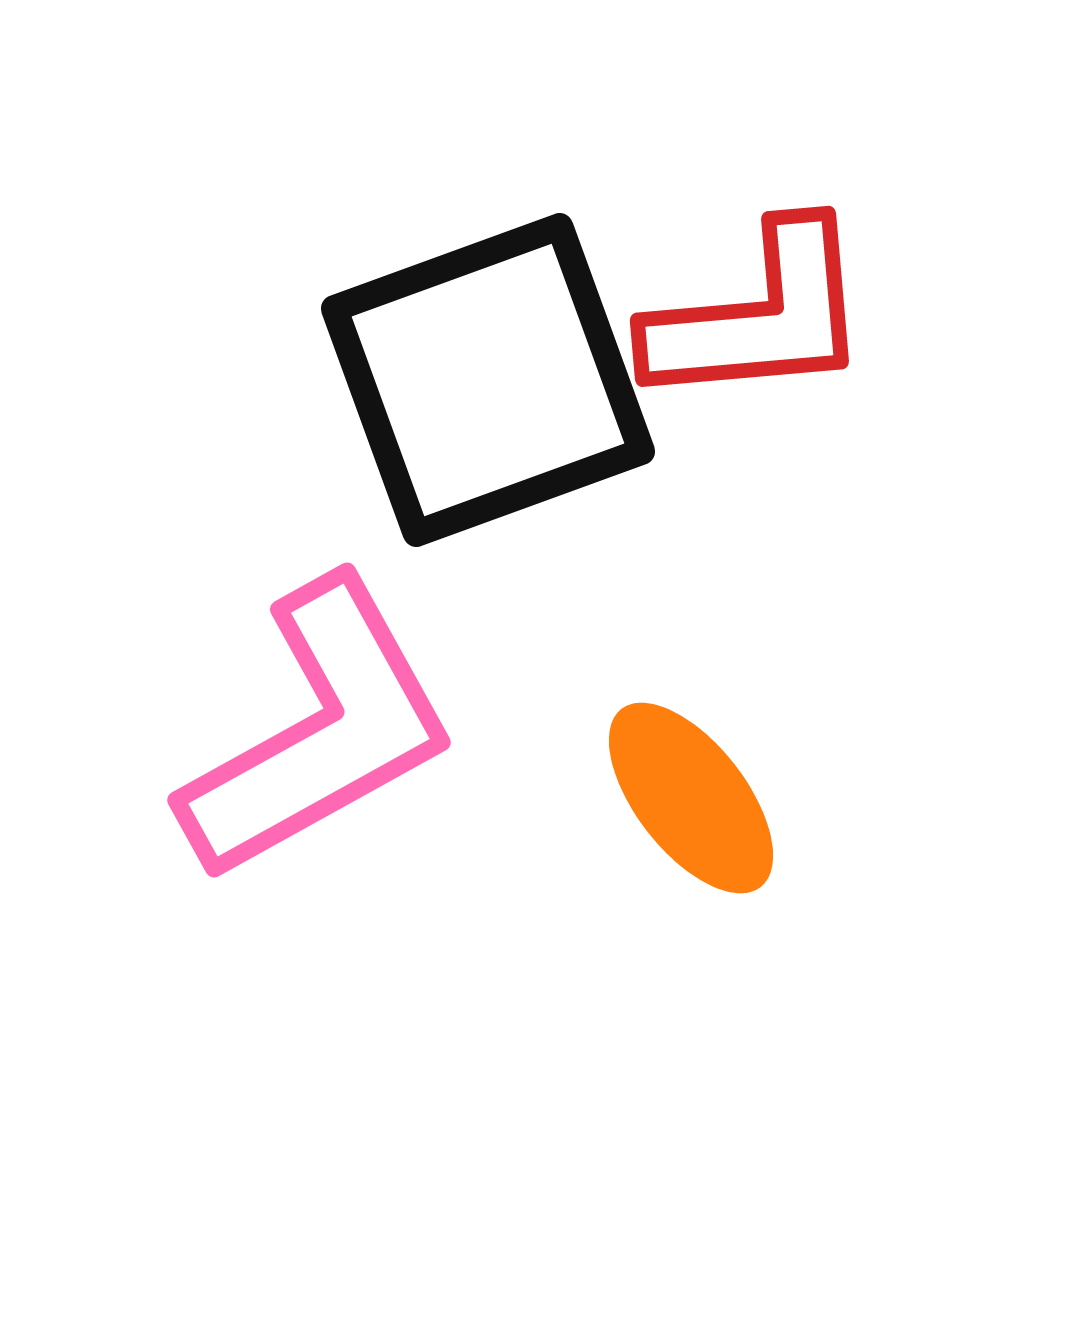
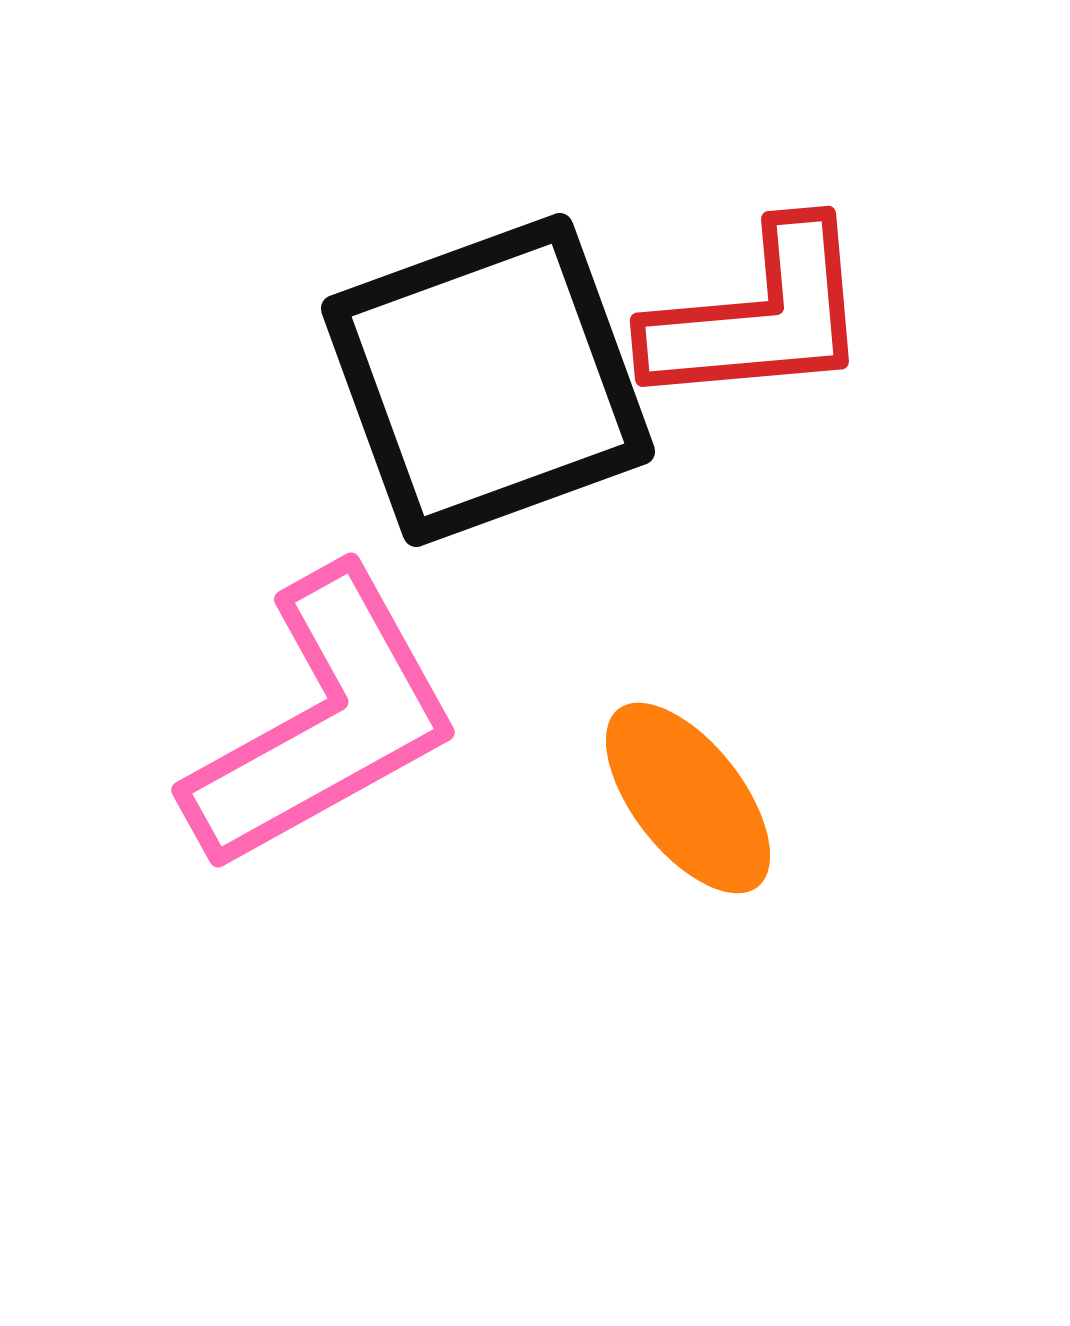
pink L-shape: moved 4 px right, 10 px up
orange ellipse: moved 3 px left
